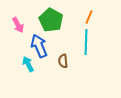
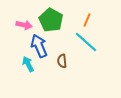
orange line: moved 2 px left, 3 px down
pink arrow: moved 6 px right; rotated 49 degrees counterclockwise
cyan line: rotated 50 degrees counterclockwise
brown semicircle: moved 1 px left
